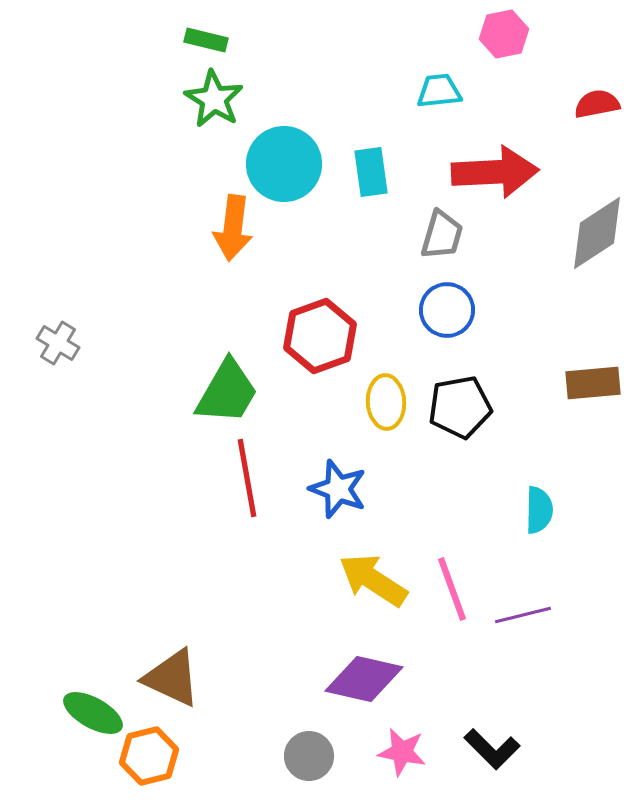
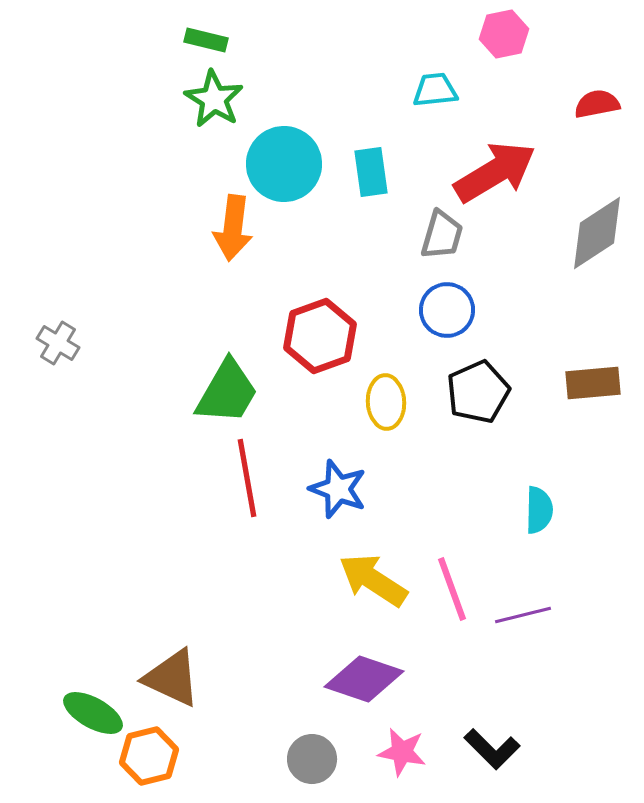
cyan trapezoid: moved 4 px left, 1 px up
red arrow: rotated 28 degrees counterclockwise
black pentagon: moved 18 px right, 15 px up; rotated 14 degrees counterclockwise
purple diamond: rotated 6 degrees clockwise
gray circle: moved 3 px right, 3 px down
